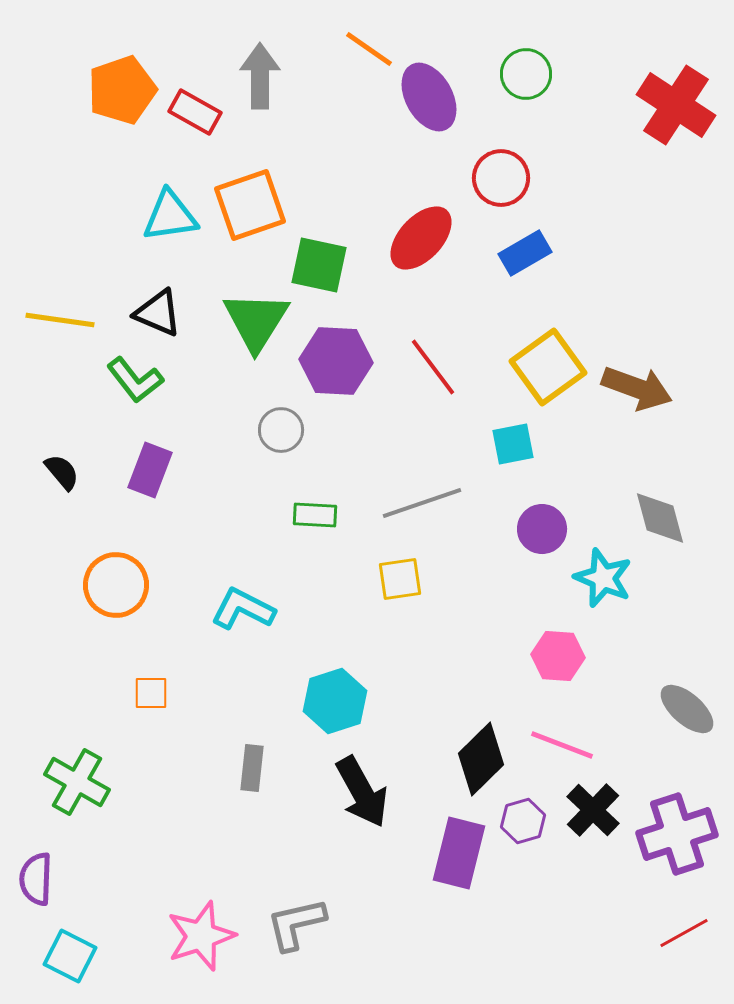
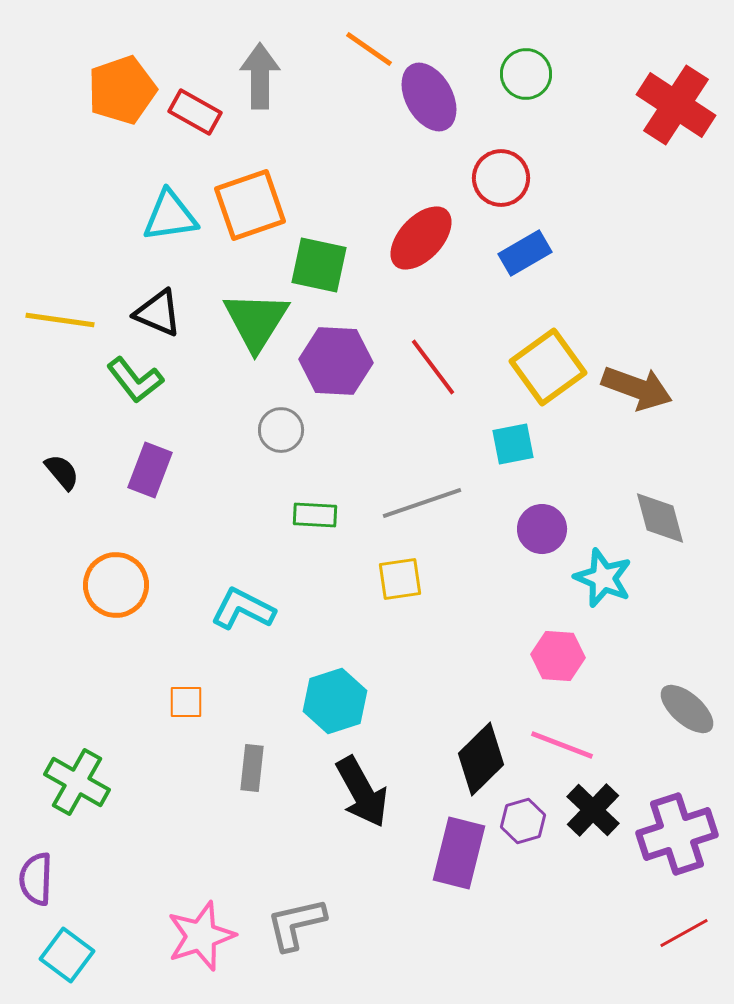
orange square at (151, 693): moved 35 px right, 9 px down
cyan square at (70, 956): moved 3 px left, 1 px up; rotated 10 degrees clockwise
